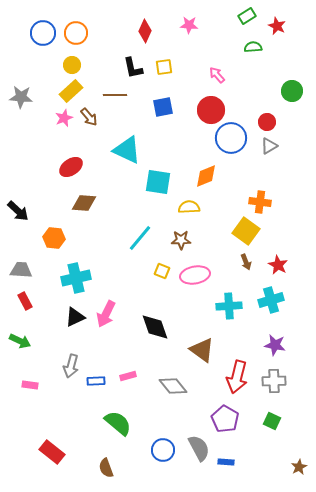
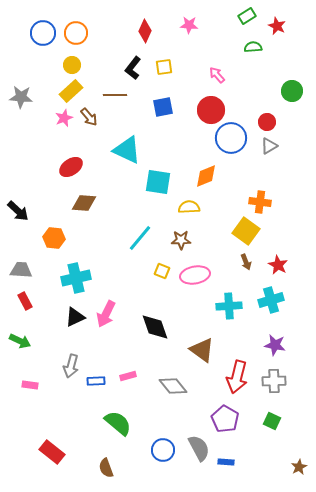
black L-shape at (133, 68): rotated 50 degrees clockwise
